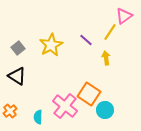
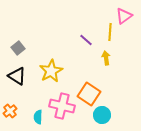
yellow line: rotated 30 degrees counterclockwise
yellow star: moved 26 px down
pink cross: moved 3 px left; rotated 25 degrees counterclockwise
cyan circle: moved 3 px left, 5 px down
